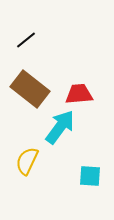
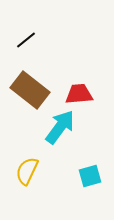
brown rectangle: moved 1 px down
yellow semicircle: moved 10 px down
cyan square: rotated 20 degrees counterclockwise
